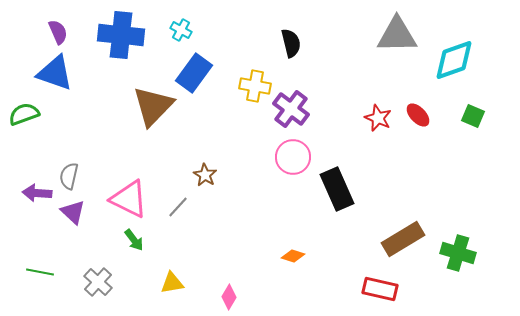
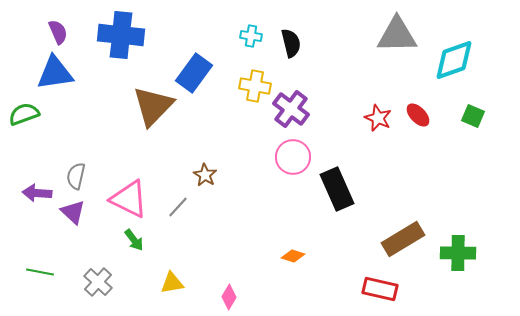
cyan cross: moved 70 px right, 6 px down; rotated 20 degrees counterclockwise
blue triangle: rotated 27 degrees counterclockwise
gray semicircle: moved 7 px right
green cross: rotated 16 degrees counterclockwise
